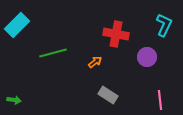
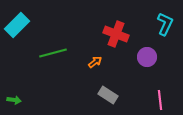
cyan L-shape: moved 1 px right, 1 px up
red cross: rotated 10 degrees clockwise
